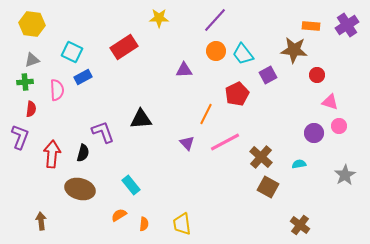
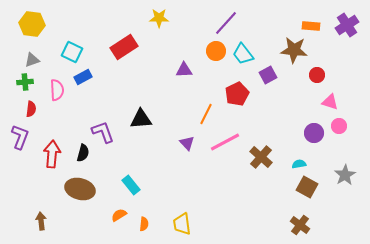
purple line at (215, 20): moved 11 px right, 3 px down
brown square at (268, 187): moved 39 px right
